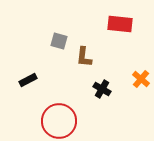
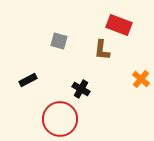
red rectangle: moved 1 px left, 1 px down; rotated 15 degrees clockwise
brown L-shape: moved 18 px right, 7 px up
black cross: moved 21 px left
red circle: moved 1 px right, 2 px up
